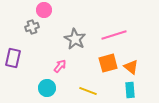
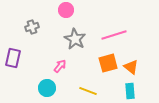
pink circle: moved 22 px right
cyan rectangle: moved 1 px down
